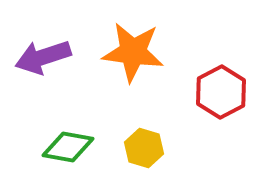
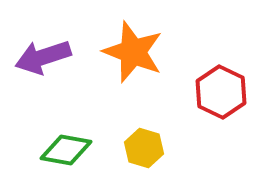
orange star: rotated 14 degrees clockwise
red hexagon: rotated 6 degrees counterclockwise
green diamond: moved 2 px left, 3 px down
